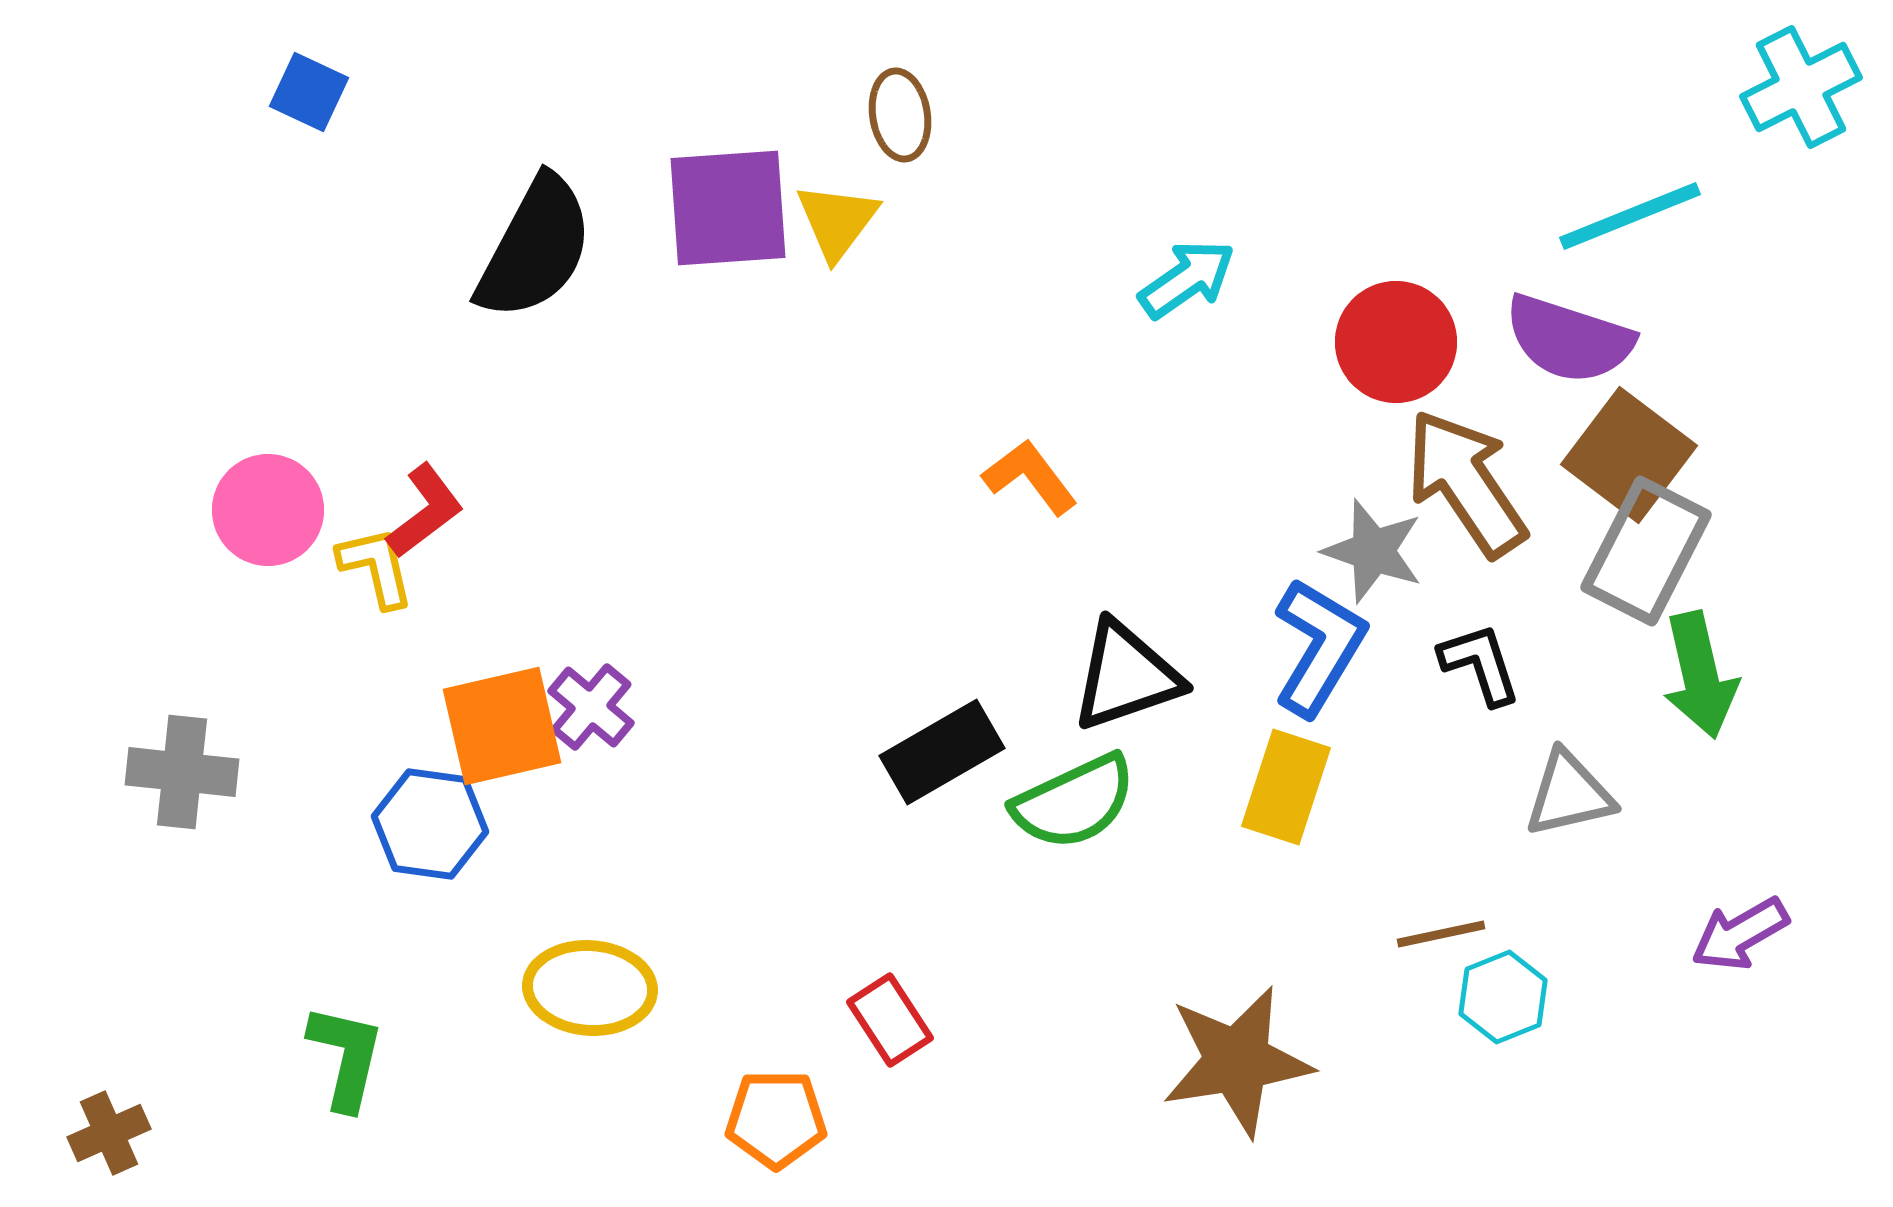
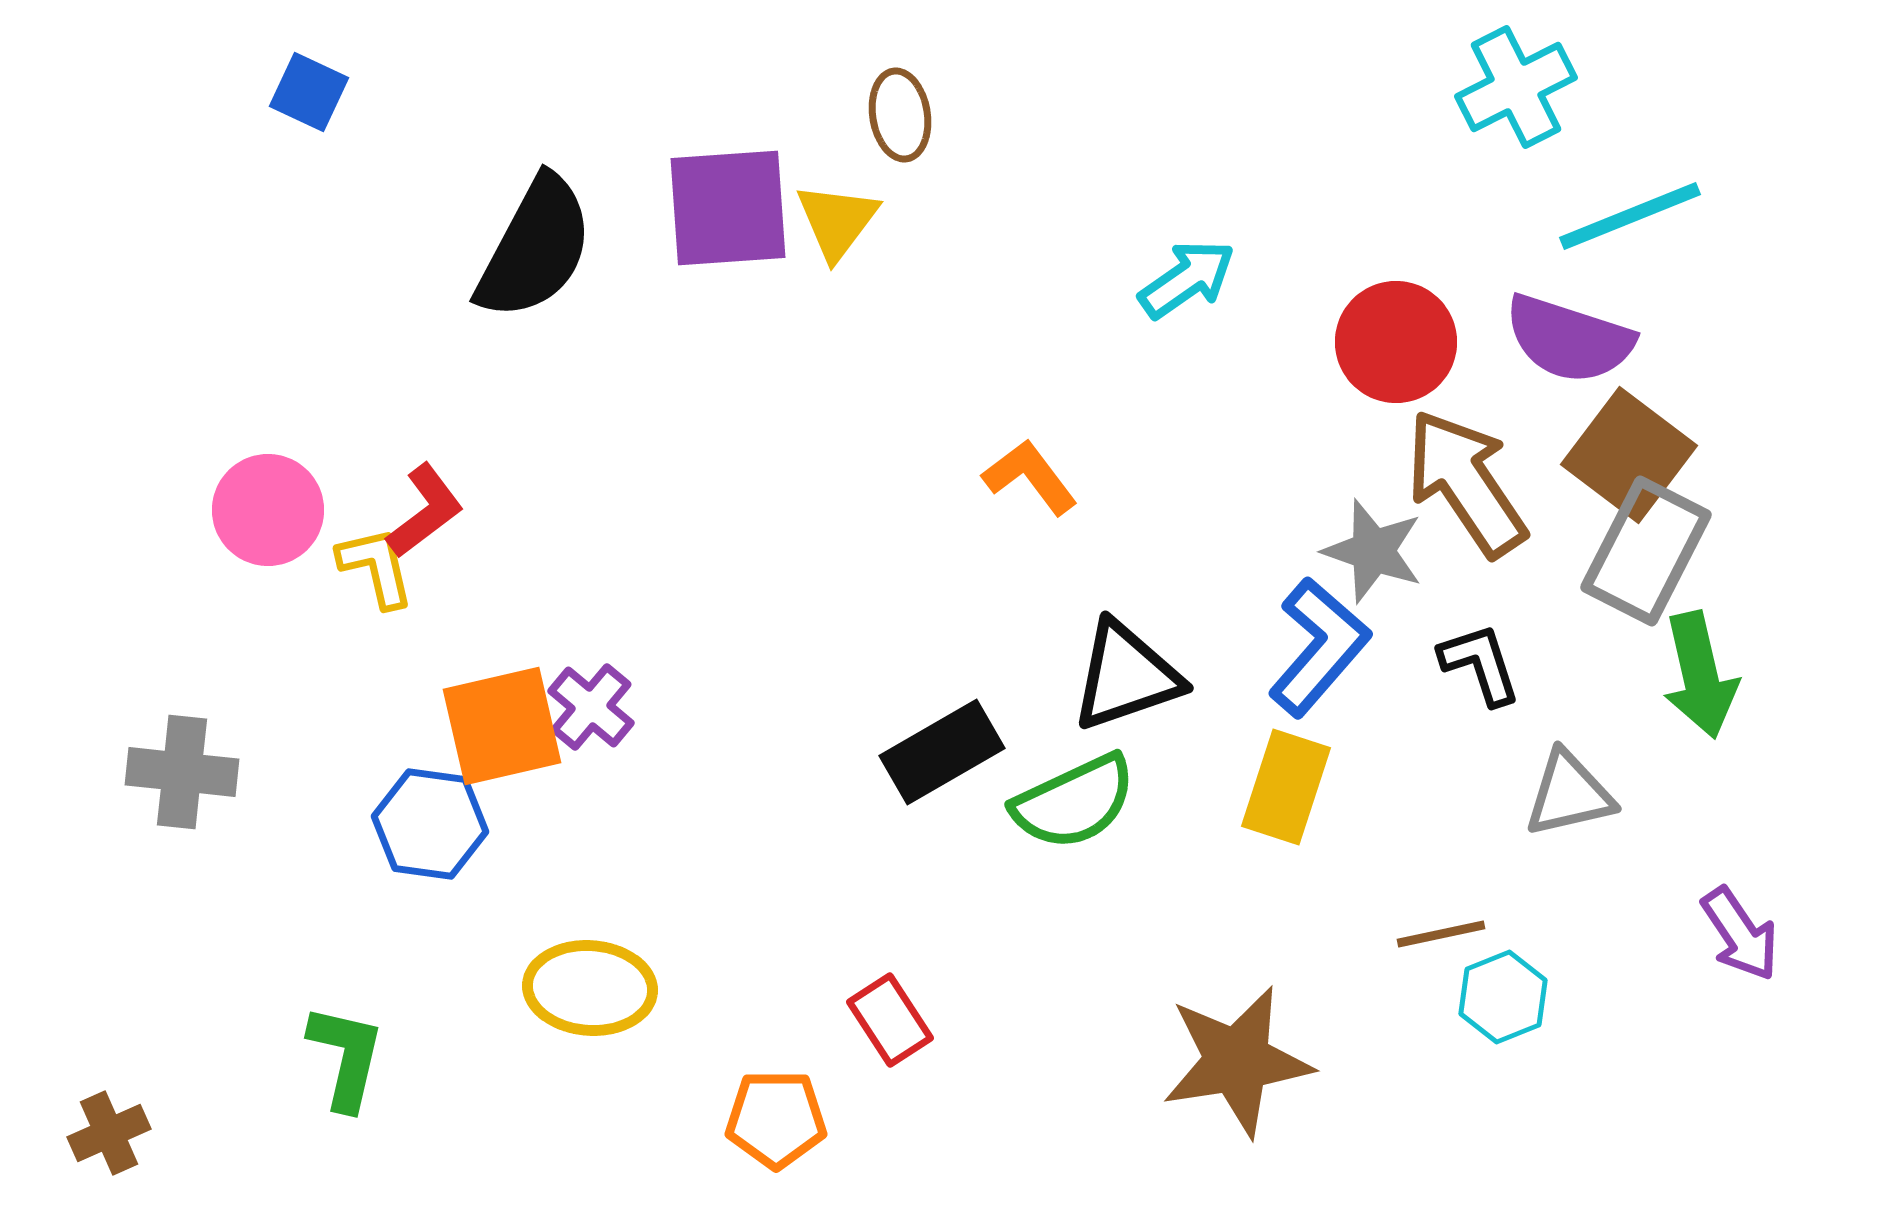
cyan cross: moved 285 px left
blue L-shape: rotated 10 degrees clockwise
purple arrow: rotated 94 degrees counterclockwise
